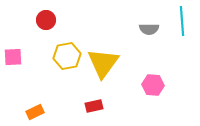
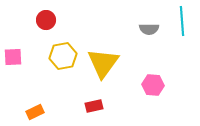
yellow hexagon: moved 4 px left
